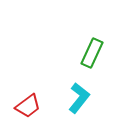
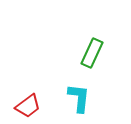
cyan L-shape: rotated 32 degrees counterclockwise
